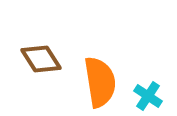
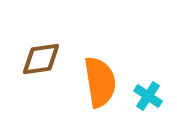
brown diamond: rotated 66 degrees counterclockwise
